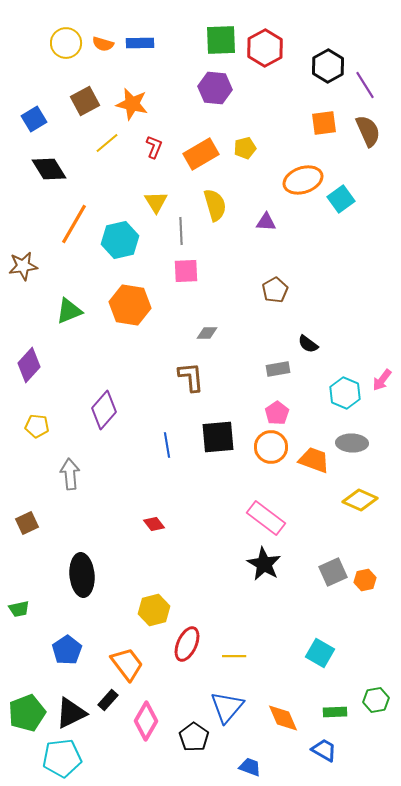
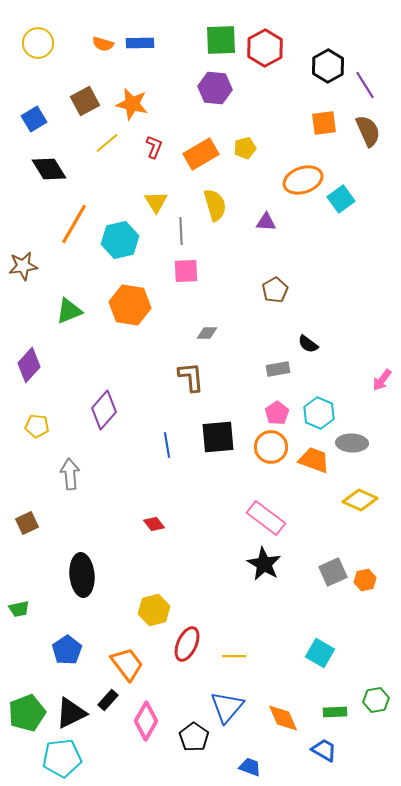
yellow circle at (66, 43): moved 28 px left
cyan hexagon at (345, 393): moved 26 px left, 20 px down
